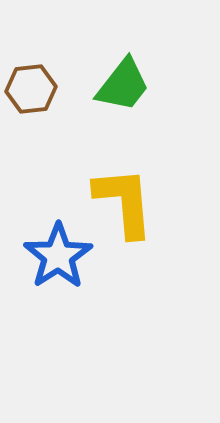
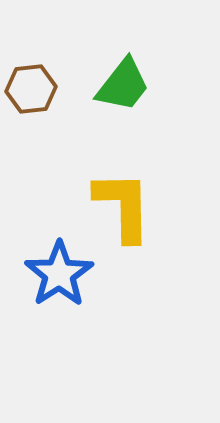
yellow L-shape: moved 1 px left, 4 px down; rotated 4 degrees clockwise
blue star: moved 1 px right, 18 px down
